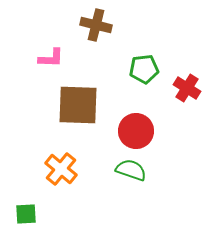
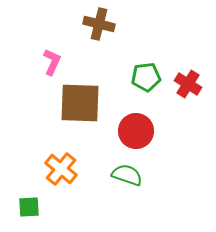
brown cross: moved 3 px right, 1 px up
pink L-shape: moved 1 px right, 4 px down; rotated 68 degrees counterclockwise
green pentagon: moved 2 px right, 8 px down
red cross: moved 1 px right, 4 px up
brown square: moved 2 px right, 2 px up
green semicircle: moved 4 px left, 5 px down
green square: moved 3 px right, 7 px up
